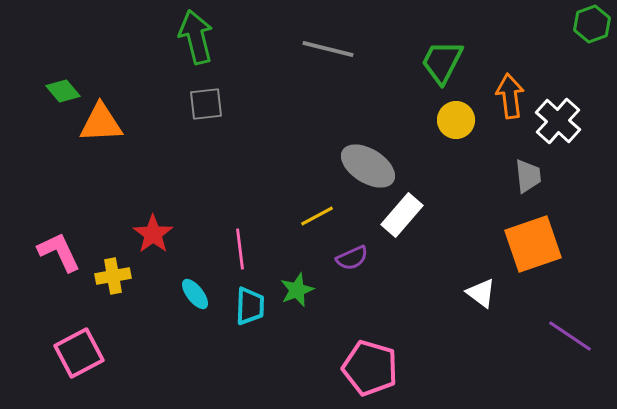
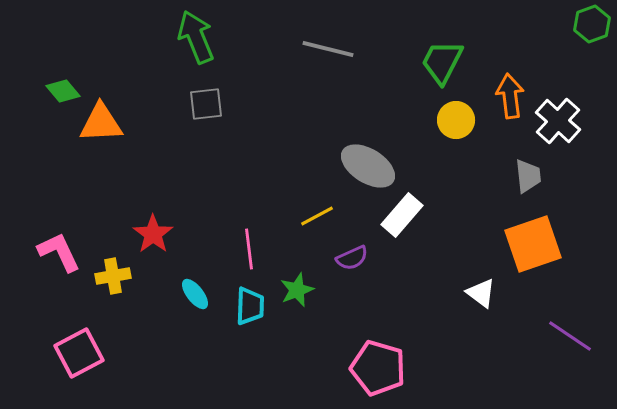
green arrow: rotated 8 degrees counterclockwise
pink line: moved 9 px right
pink pentagon: moved 8 px right
